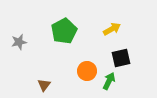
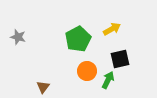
green pentagon: moved 14 px right, 8 px down
gray star: moved 1 px left, 5 px up; rotated 28 degrees clockwise
black square: moved 1 px left, 1 px down
green arrow: moved 1 px left, 1 px up
brown triangle: moved 1 px left, 2 px down
